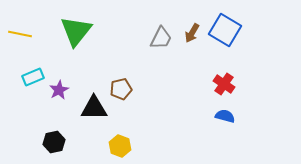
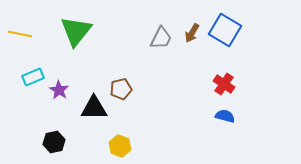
purple star: rotated 12 degrees counterclockwise
